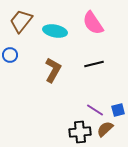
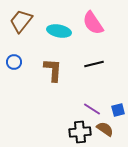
cyan ellipse: moved 4 px right
blue circle: moved 4 px right, 7 px down
brown L-shape: rotated 25 degrees counterclockwise
purple line: moved 3 px left, 1 px up
brown semicircle: rotated 78 degrees clockwise
